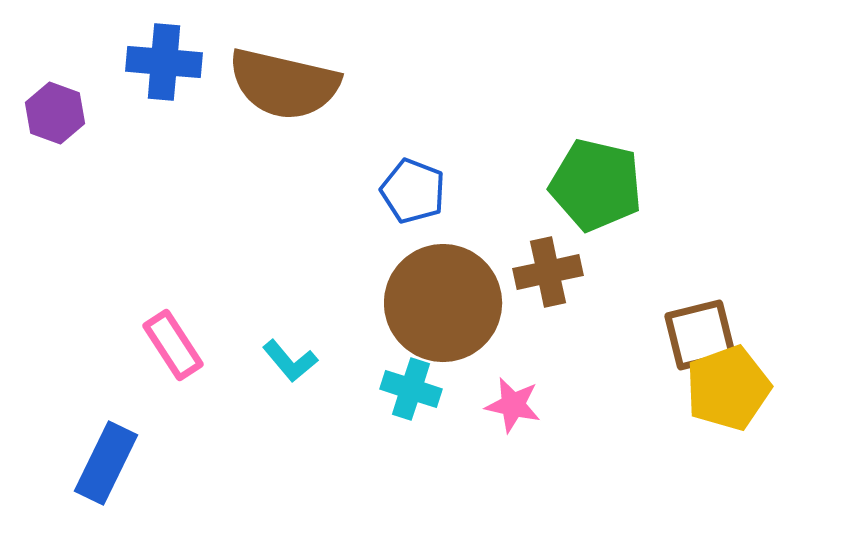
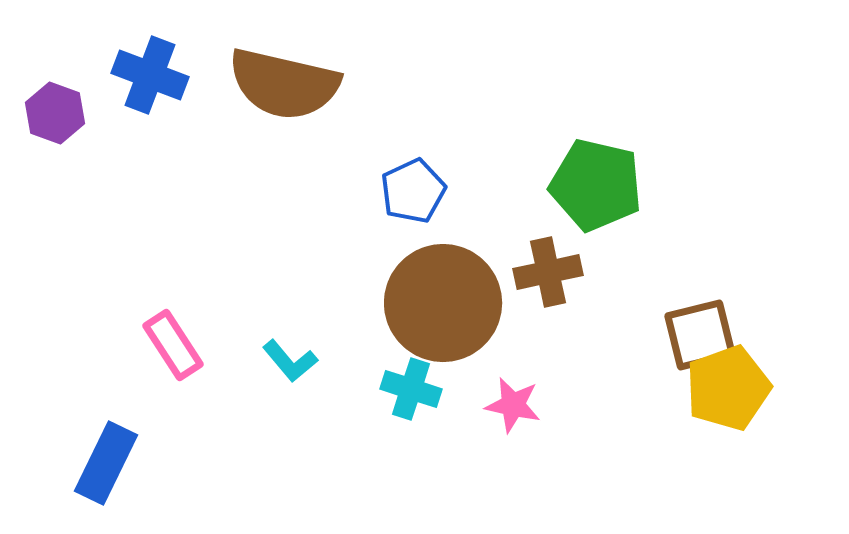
blue cross: moved 14 px left, 13 px down; rotated 16 degrees clockwise
blue pentagon: rotated 26 degrees clockwise
